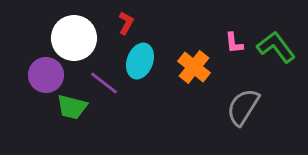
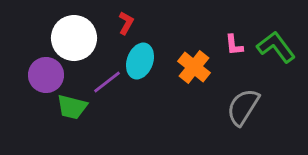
pink L-shape: moved 2 px down
purple line: moved 3 px right, 1 px up; rotated 76 degrees counterclockwise
